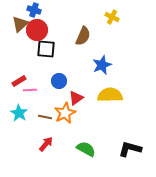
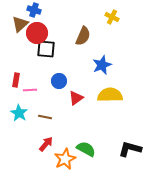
red circle: moved 3 px down
red rectangle: moved 3 px left, 1 px up; rotated 48 degrees counterclockwise
orange star: moved 46 px down
